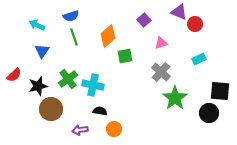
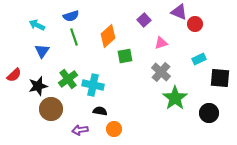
black square: moved 13 px up
